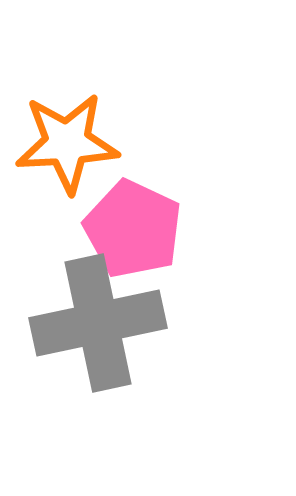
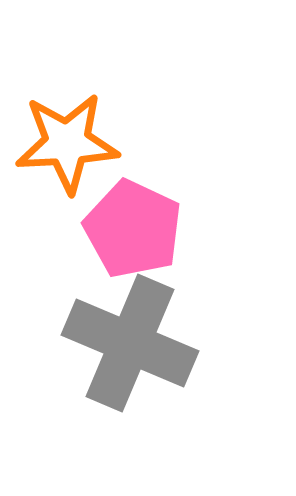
gray cross: moved 32 px right, 20 px down; rotated 35 degrees clockwise
